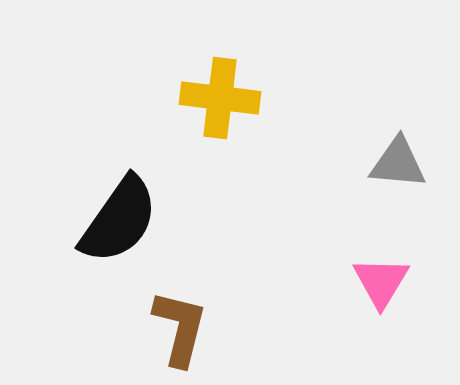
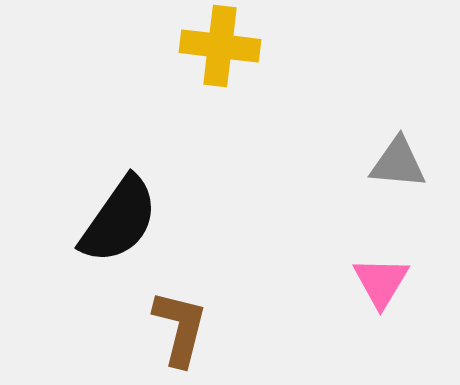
yellow cross: moved 52 px up
